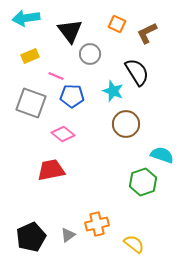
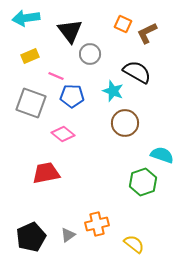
orange square: moved 6 px right
black semicircle: rotated 28 degrees counterclockwise
brown circle: moved 1 px left, 1 px up
red trapezoid: moved 5 px left, 3 px down
